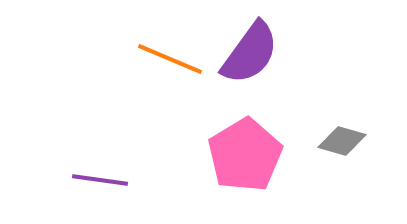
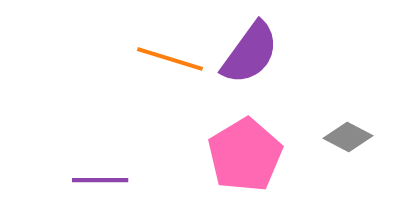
orange line: rotated 6 degrees counterclockwise
gray diamond: moved 6 px right, 4 px up; rotated 12 degrees clockwise
purple line: rotated 8 degrees counterclockwise
